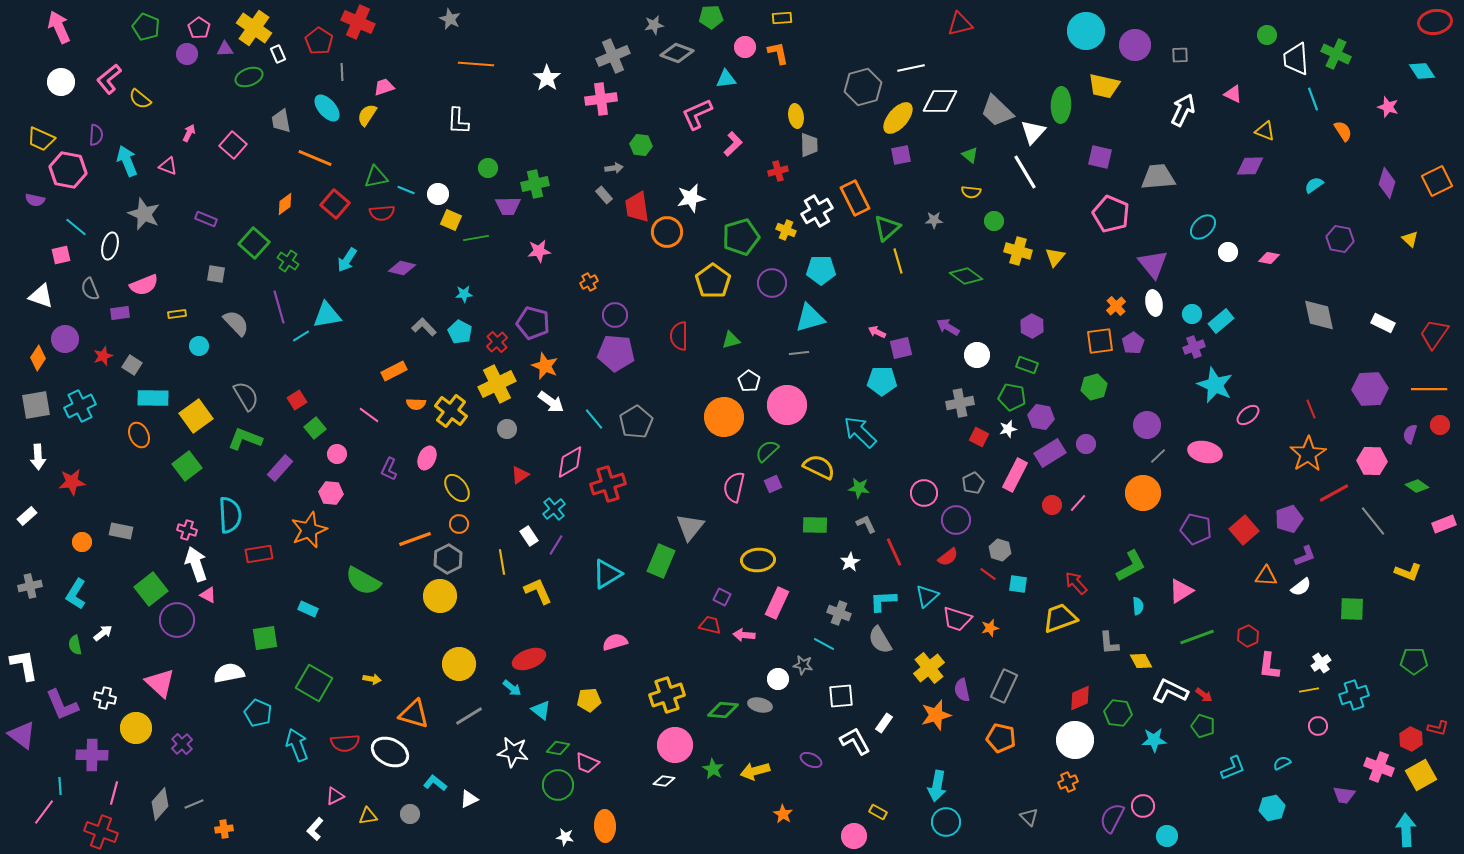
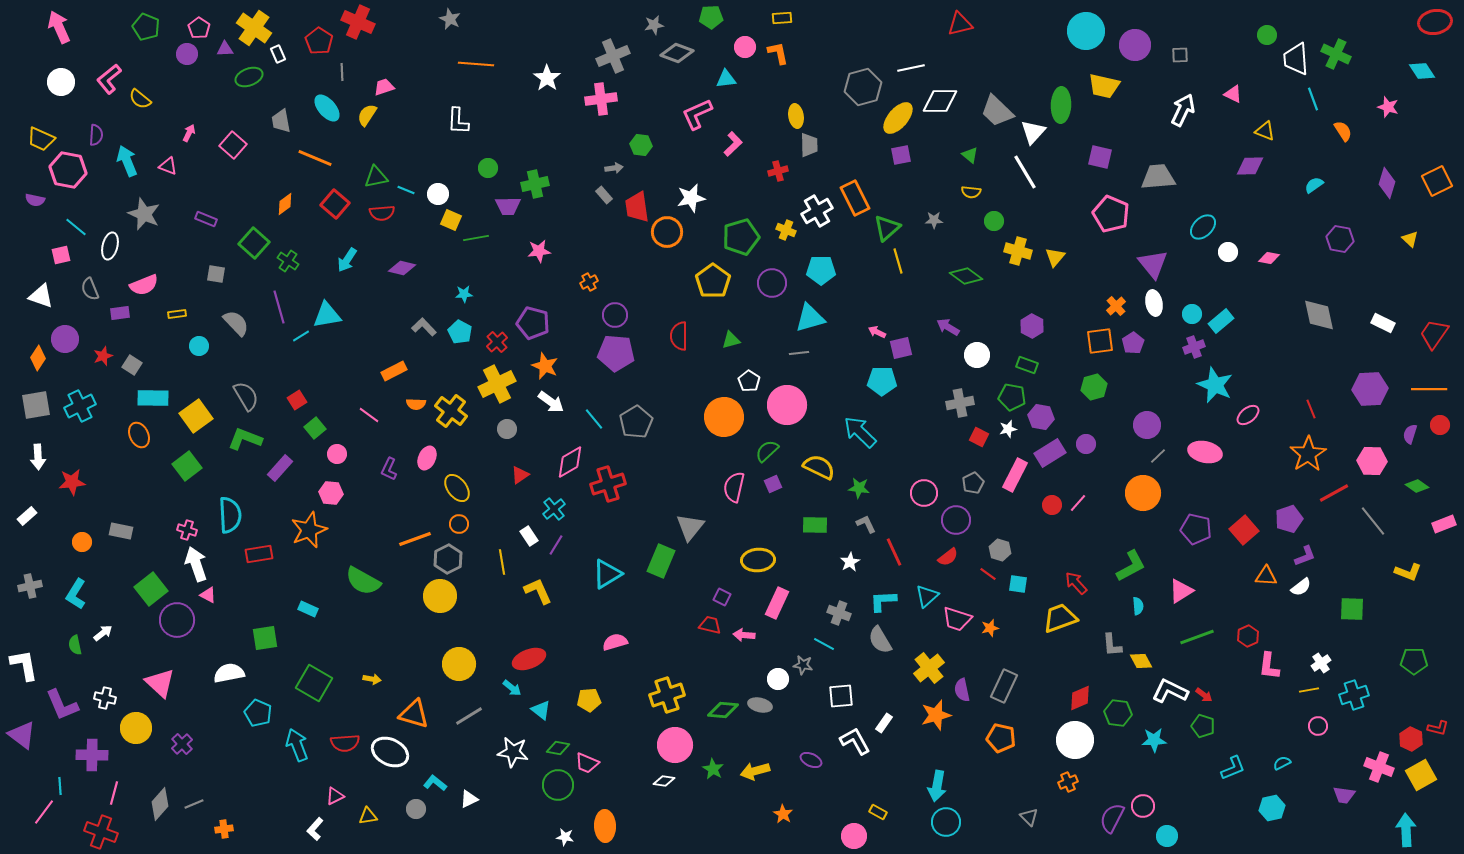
gray L-shape at (1109, 643): moved 3 px right, 2 px down
gray circle at (410, 814): moved 6 px right, 5 px up
